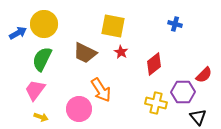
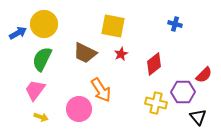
red star: moved 2 px down; rotated 16 degrees clockwise
